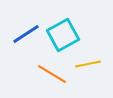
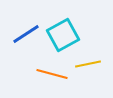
orange line: rotated 16 degrees counterclockwise
